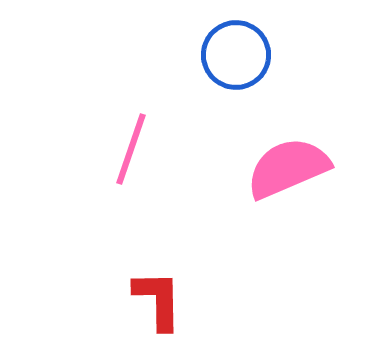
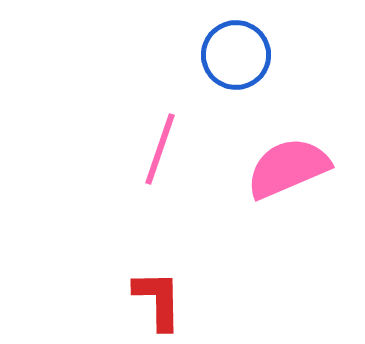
pink line: moved 29 px right
